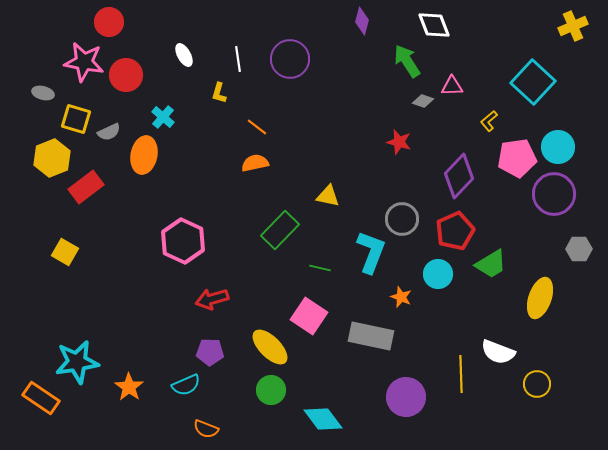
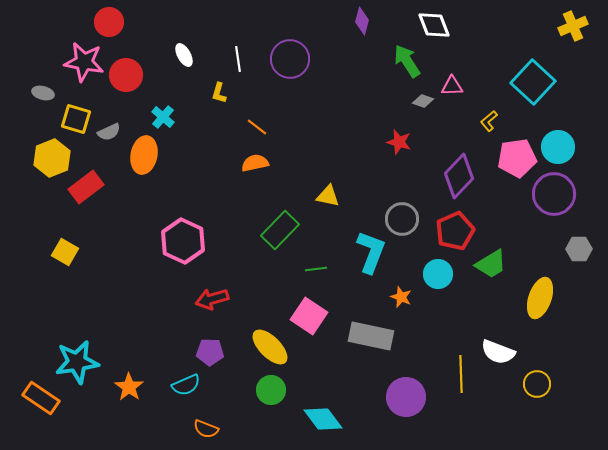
green line at (320, 268): moved 4 px left, 1 px down; rotated 20 degrees counterclockwise
